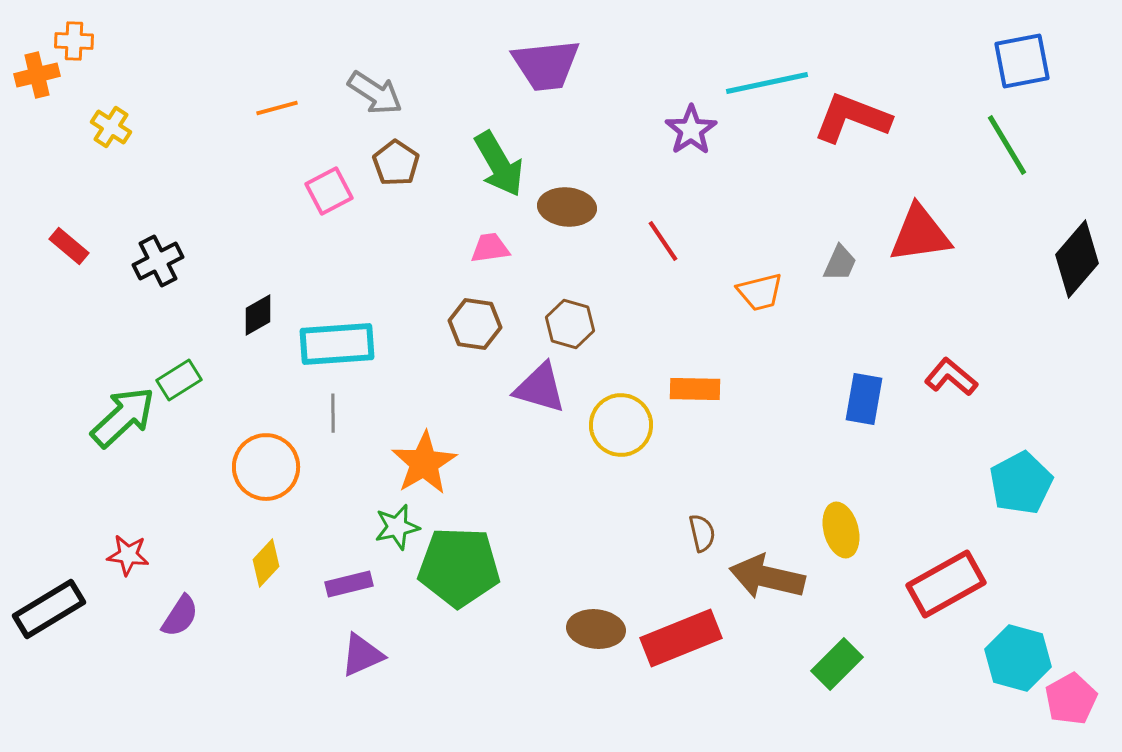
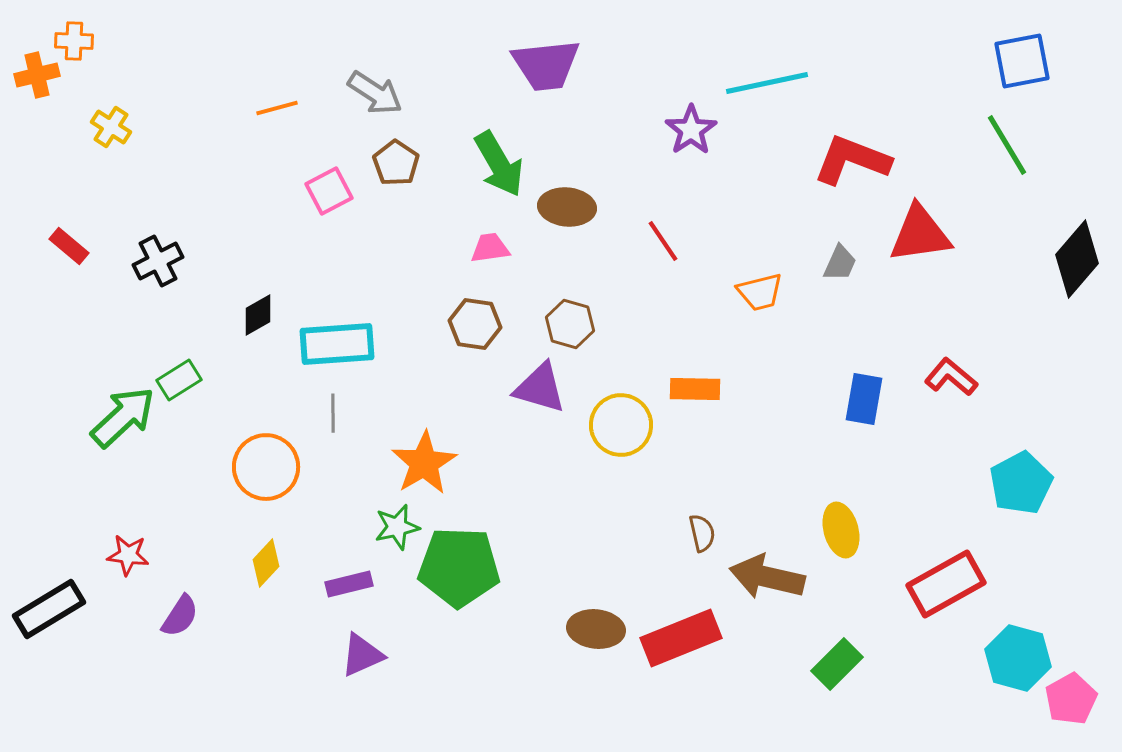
red L-shape at (852, 118): moved 42 px down
